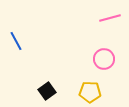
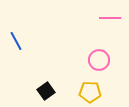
pink line: rotated 15 degrees clockwise
pink circle: moved 5 px left, 1 px down
black square: moved 1 px left
